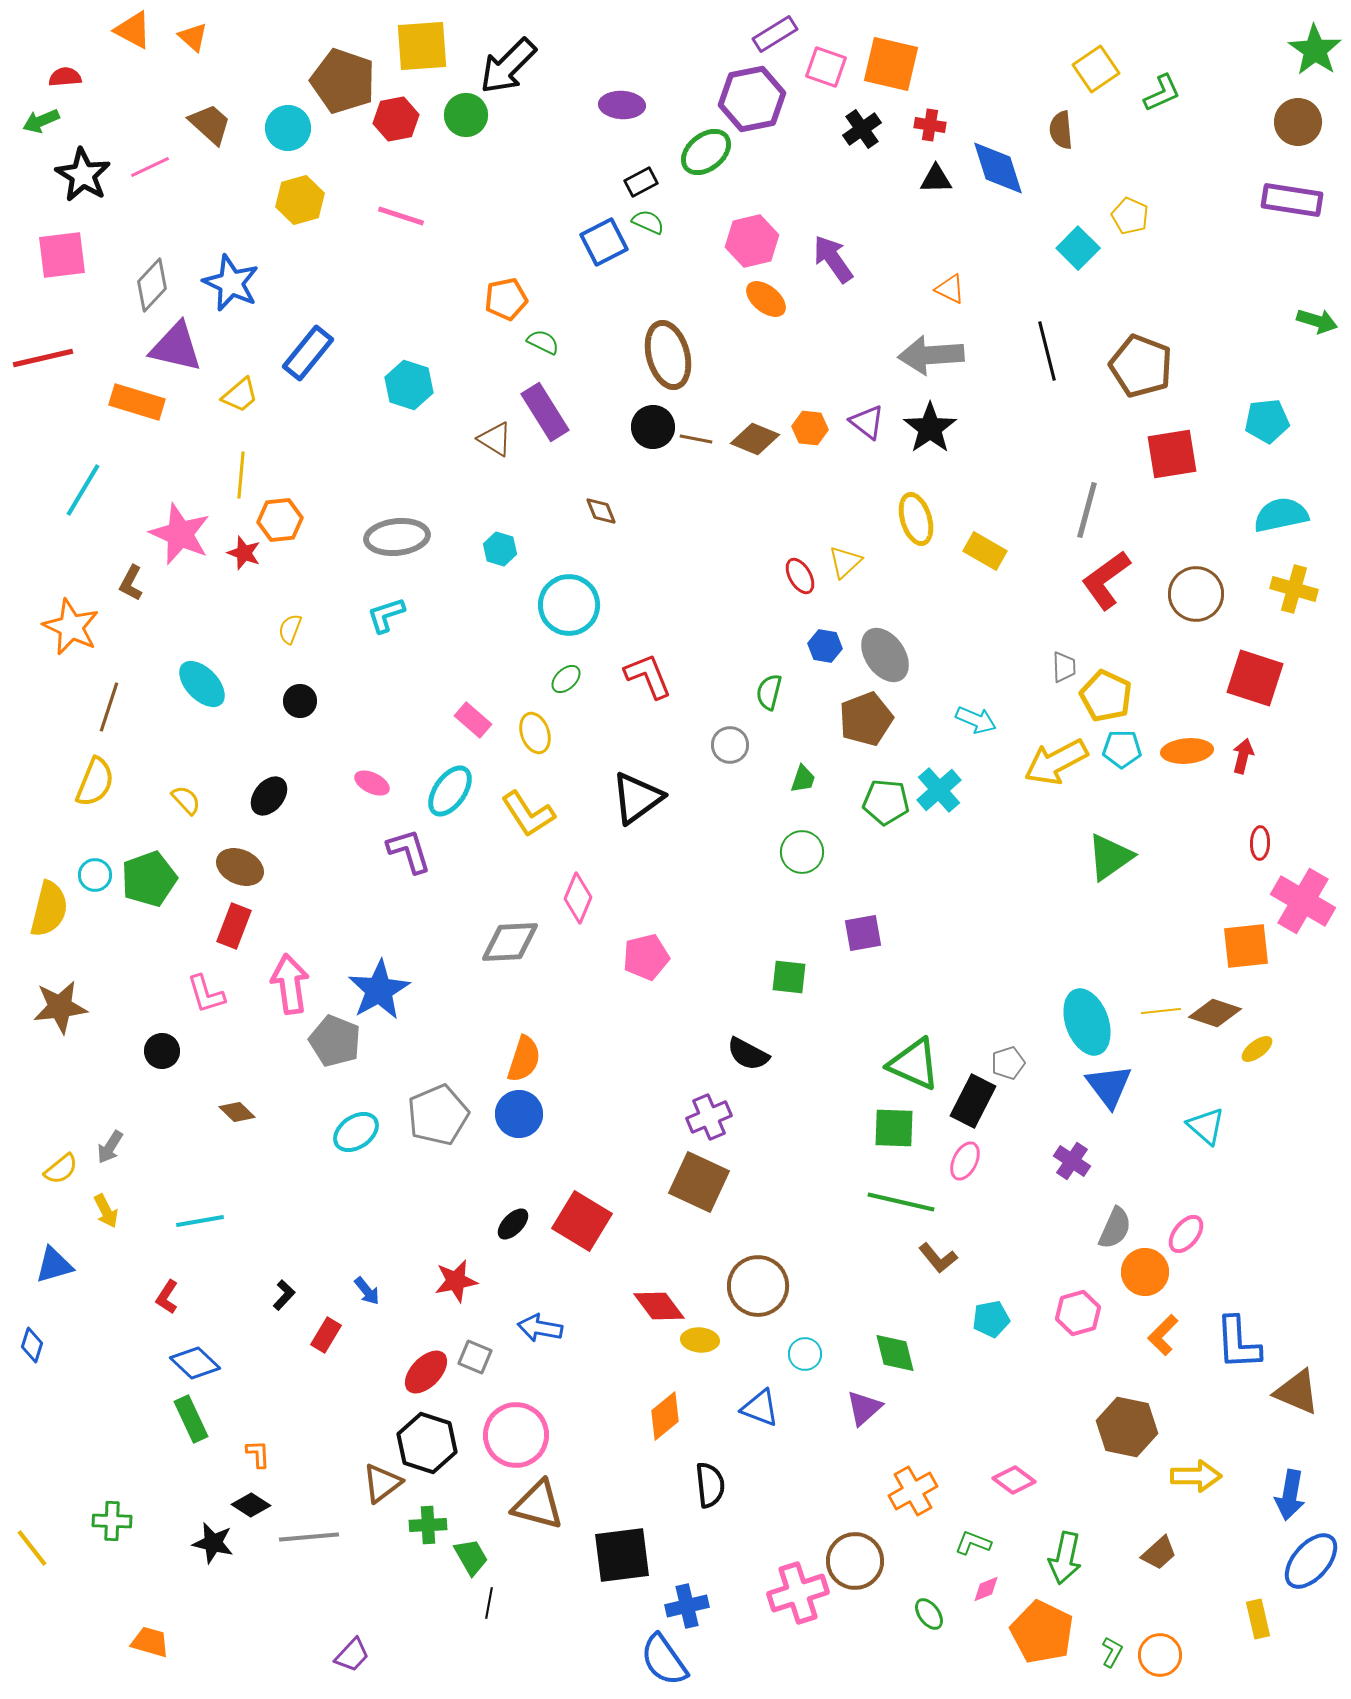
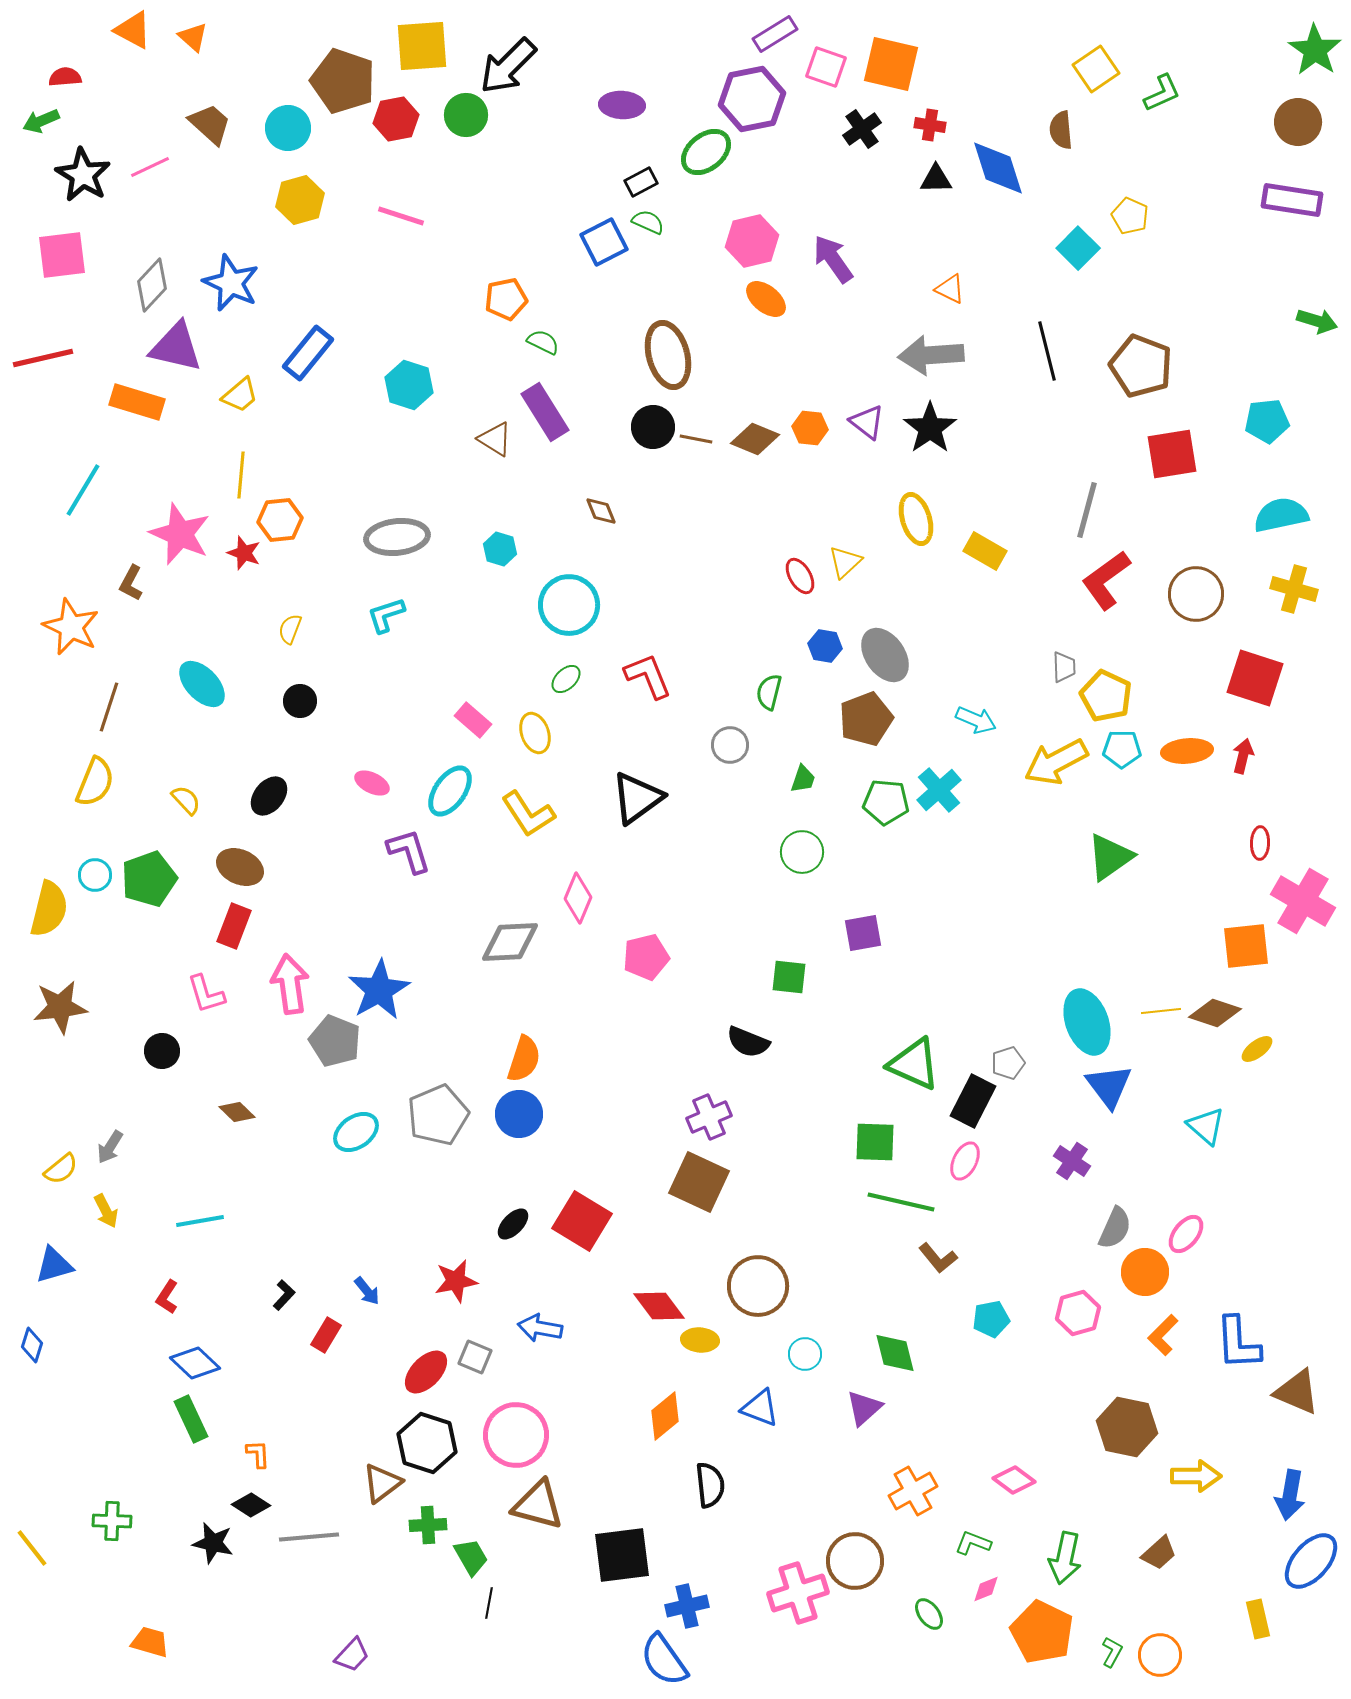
black semicircle at (748, 1054): moved 12 px up; rotated 6 degrees counterclockwise
green square at (894, 1128): moved 19 px left, 14 px down
